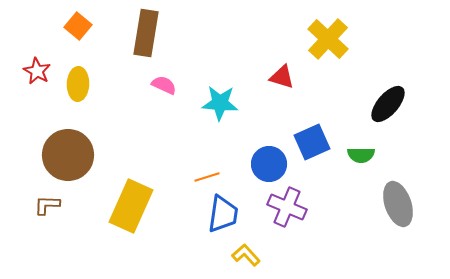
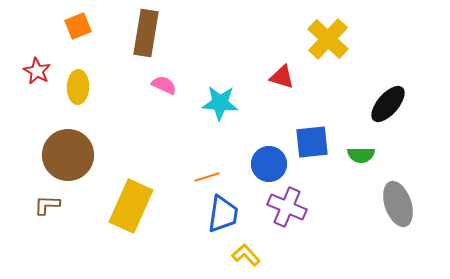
orange square: rotated 28 degrees clockwise
yellow ellipse: moved 3 px down
blue square: rotated 18 degrees clockwise
